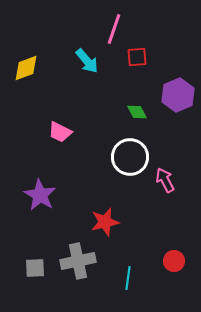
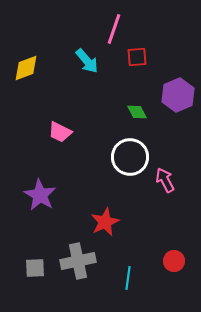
red star: rotated 12 degrees counterclockwise
